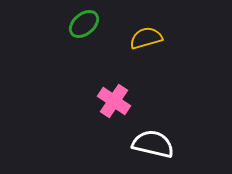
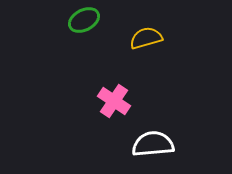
green ellipse: moved 4 px up; rotated 12 degrees clockwise
white semicircle: rotated 18 degrees counterclockwise
